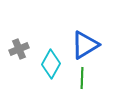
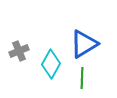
blue triangle: moved 1 px left, 1 px up
gray cross: moved 2 px down
